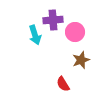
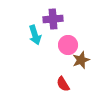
purple cross: moved 1 px up
pink circle: moved 7 px left, 13 px down
